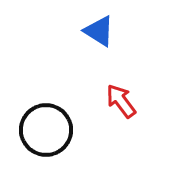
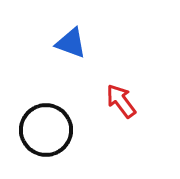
blue triangle: moved 28 px left, 12 px down; rotated 12 degrees counterclockwise
